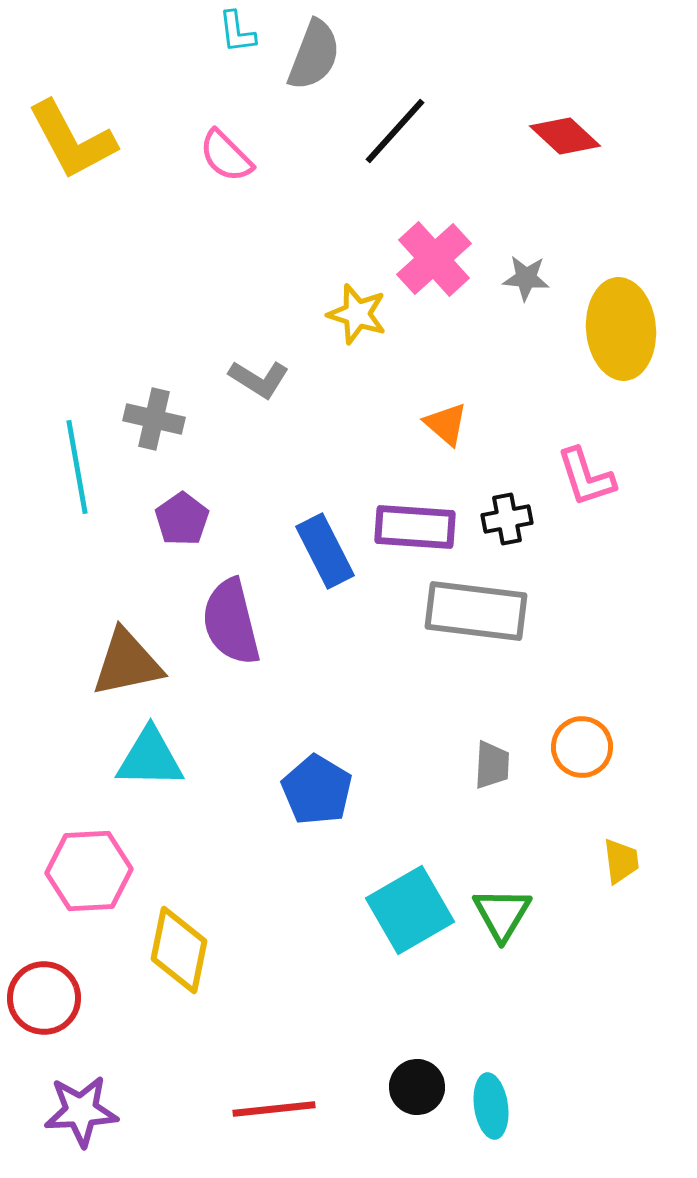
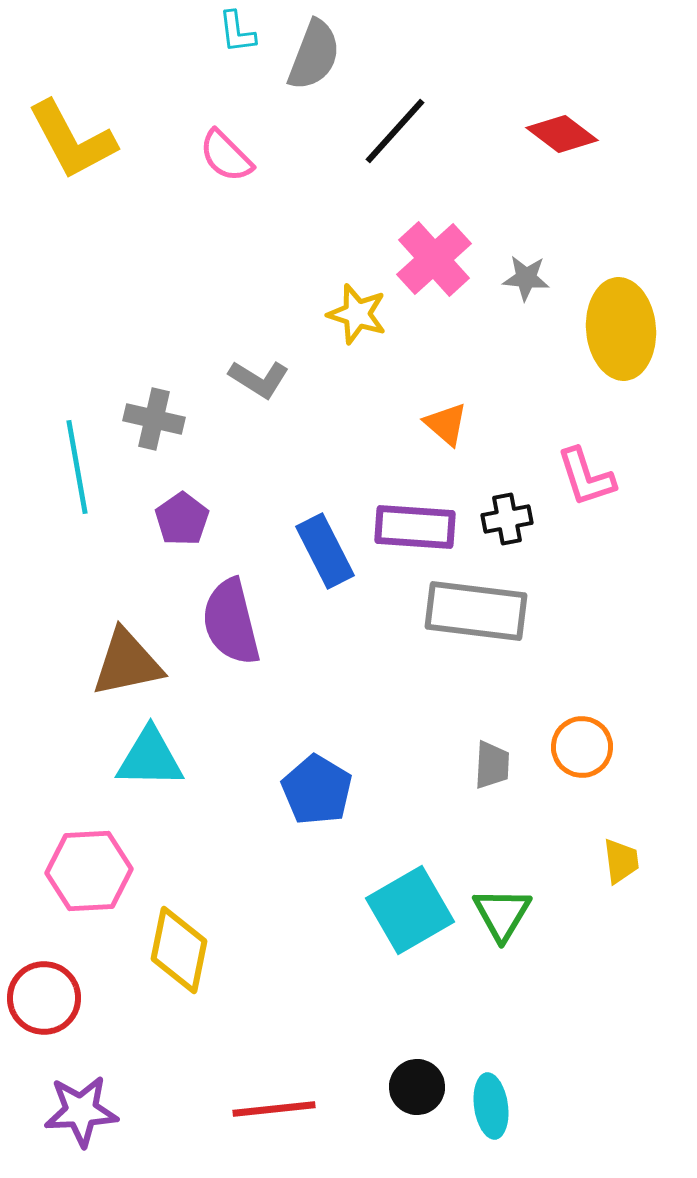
red diamond: moved 3 px left, 2 px up; rotated 6 degrees counterclockwise
